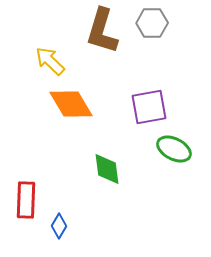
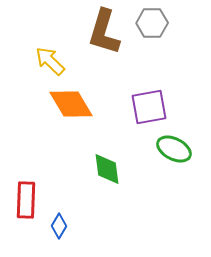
brown L-shape: moved 2 px right, 1 px down
